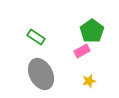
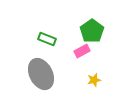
green rectangle: moved 11 px right, 2 px down; rotated 12 degrees counterclockwise
yellow star: moved 5 px right, 1 px up
